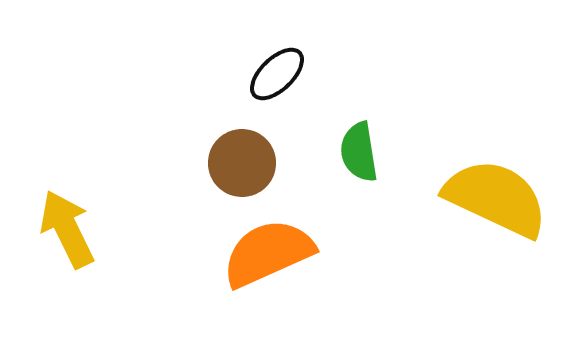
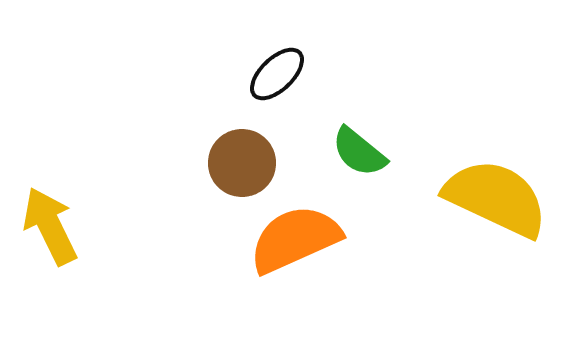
green semicircle: rotated 42 degrees counterclockwise
yellow arrow: moved 17 px left, 3 px up
orange semicircle: moved 27 px right, 14 px up
